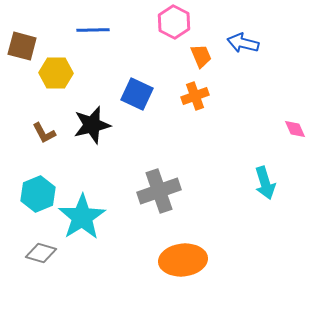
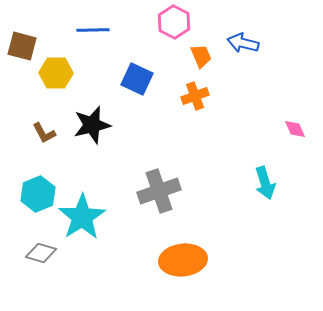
blue square: moved 15 px up
